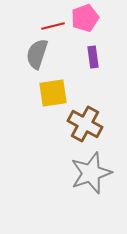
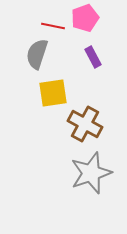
red line: rotated 25 degrees clockwise
purple rectangle: rotated 20 degrees counterclockwise
